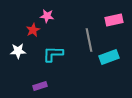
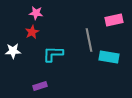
pink star: moved 11 px left, 3 px up
red star: moved 1 px left, 2 px down
white star: moved 5 px left
cyan rectangle: rotated 30 degrees clockwise
